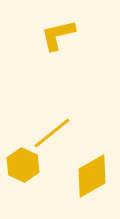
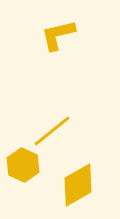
yellow line: moved 2 px up
yellow diamond: moved 14 px left, 9 px down
